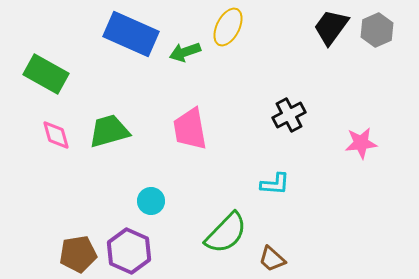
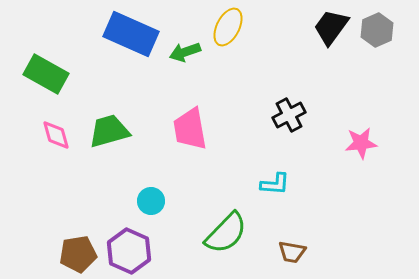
brown trapezoid: moved 20 px right, 7 px up; rotated 32 degrees counterclockwise
